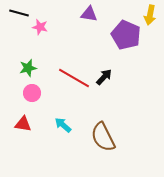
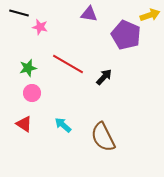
yellow arrow: rotated 120 degrees counterclockwise
red line: moved 6 px left, 14 px up
red triangle: moved 1 px right; rotated 24 degrees clockwise
